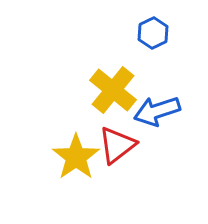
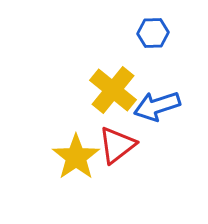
blue hexagon: rotated 24 degrees clockwise
blue arrow: moved 5 px up
